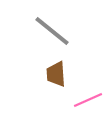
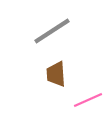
gray line: rotated 72 degrees counterclockwise
